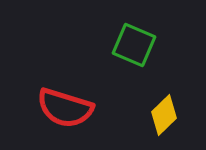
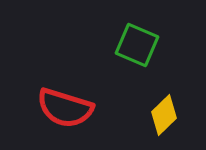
green square: moved 3 px right
